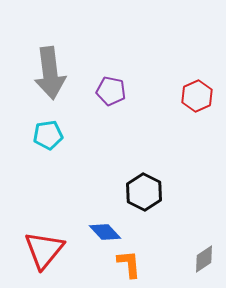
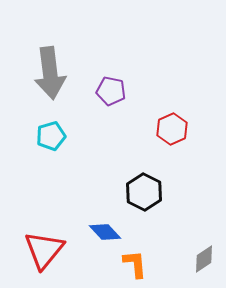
red hexagon: moved 25 px left, 33 px down
cyan pentagon: moved 3 px right, 1 px down; rotated 8 degrees counterclockwise
orange L-shape: moved 6 px right
